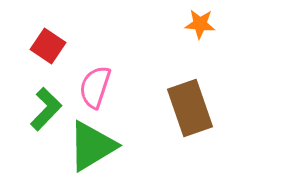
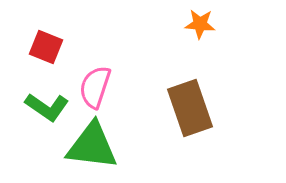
red square: moved 2 px left, 1 px down; rotated 12 degrees counterclockwise
green L-shape: moved 1 px right, 2 px up; rotated 81 degrees clockwise
green triangle: rotated 38 degrees clockwise
